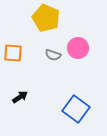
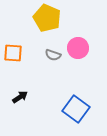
yellow pentagon: moved 1 px right
